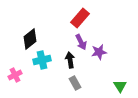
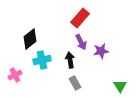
purple star: moved 2 px right, 1 px up
